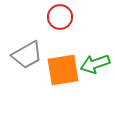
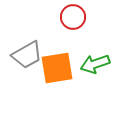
red circle: moved 13 px right
orange square: moved 6 px left, 2 px up
